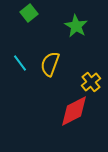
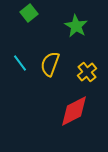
yellow cross: moved 4 px left, 10 px up
